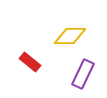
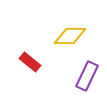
purple rectangle: moved 4 px right, 2 px down
